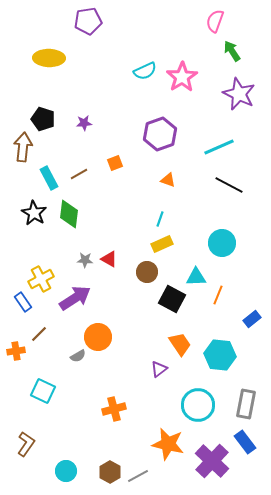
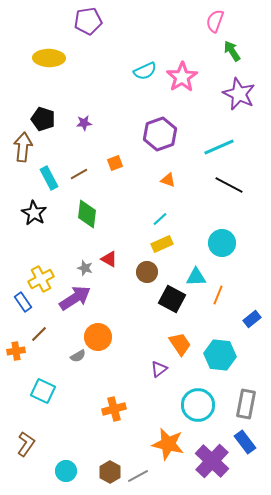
green diamond at (69, 214): moved 18 px right
cyan line at (160, 219): rotated 28 degrees clockwise
gray star at (85, 260): moved 8 px down; rotated 14 degrees clockwise
